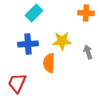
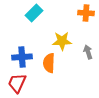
blue cross: moved 6 px left, 13 px down
